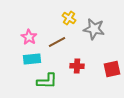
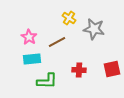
red cross: moved 2 px right, 4 px down
